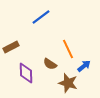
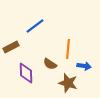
blue line: moved 6 px left, 9 px down
orange line: rotated 30 degrees clockwise
blue arrow: rotated 48 degrees clockwise
